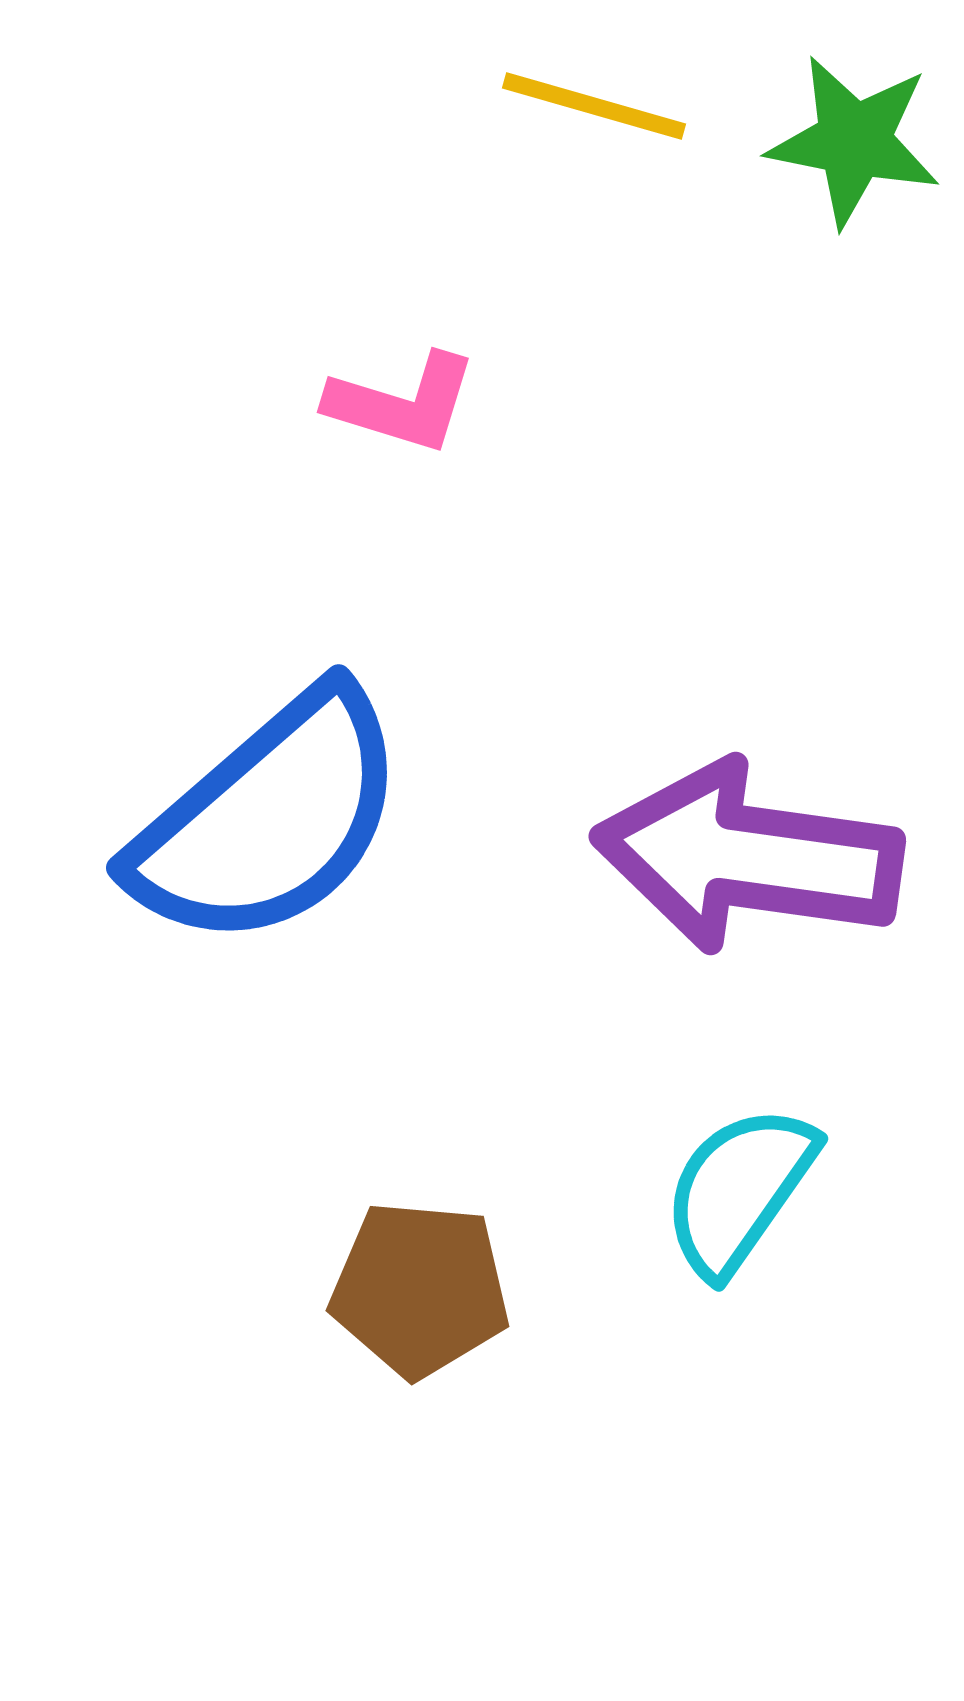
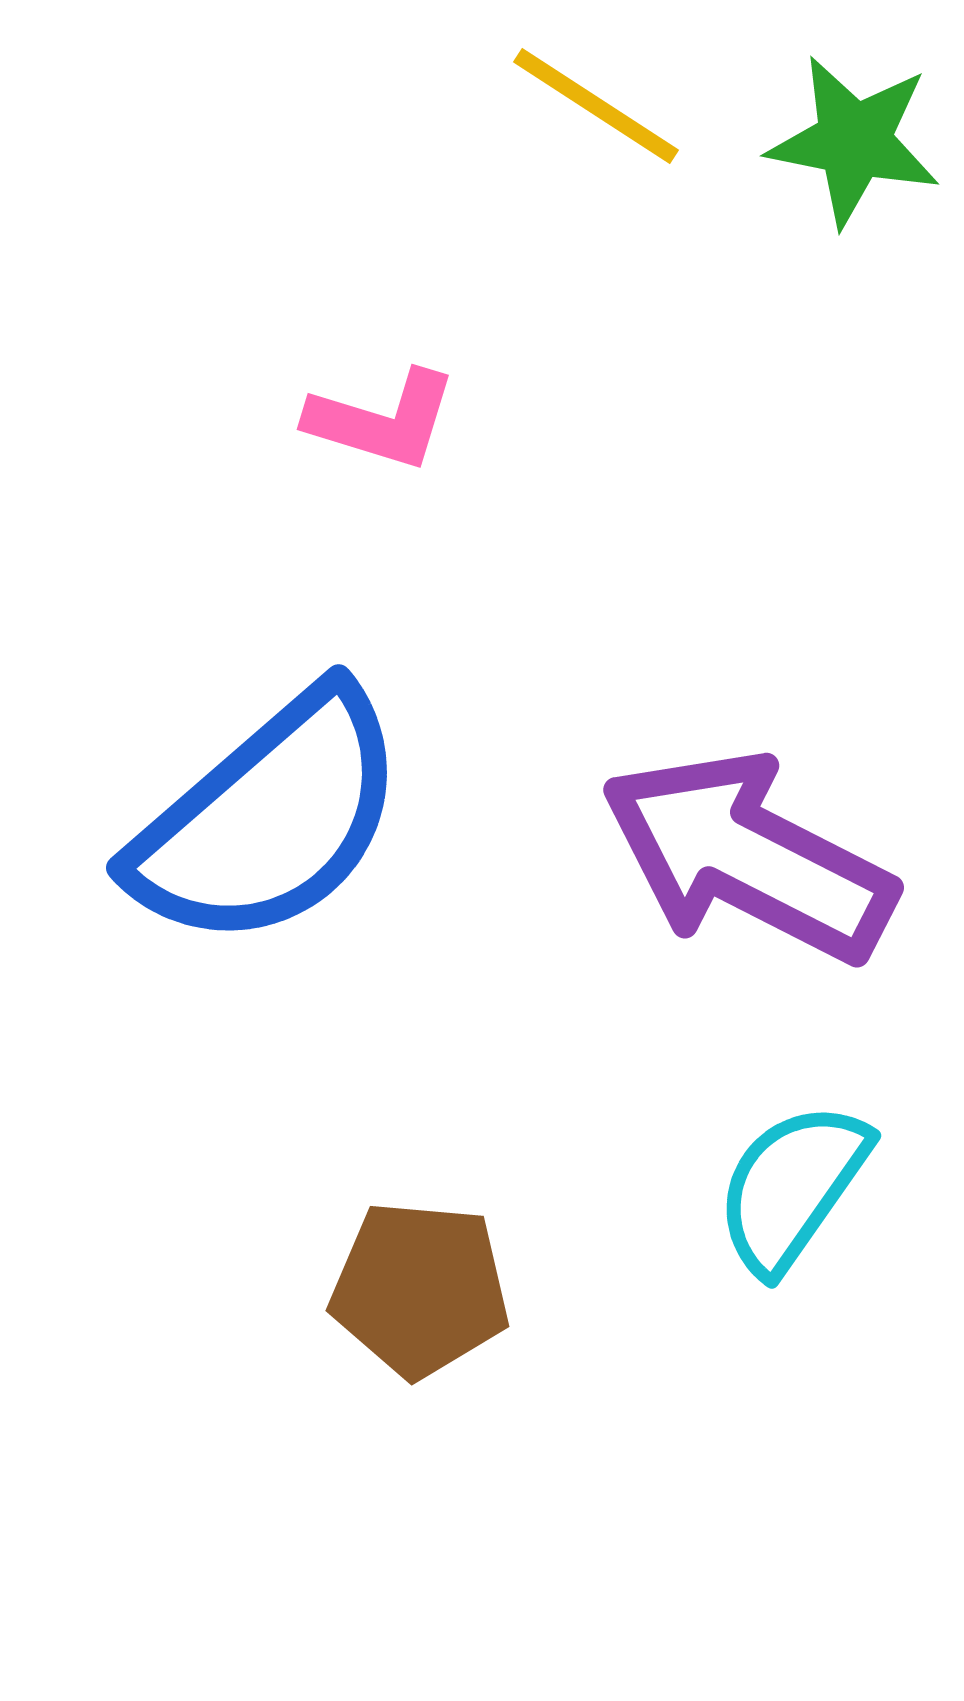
yellow line: moved 2 px right; rotated 17 degrees clockwise
pink L-shape: moved 20 px left, 17 px down
purple arrow: rotated 19 degrees clockwise
cyan semicircle: moved 53 px right, 3 px up
